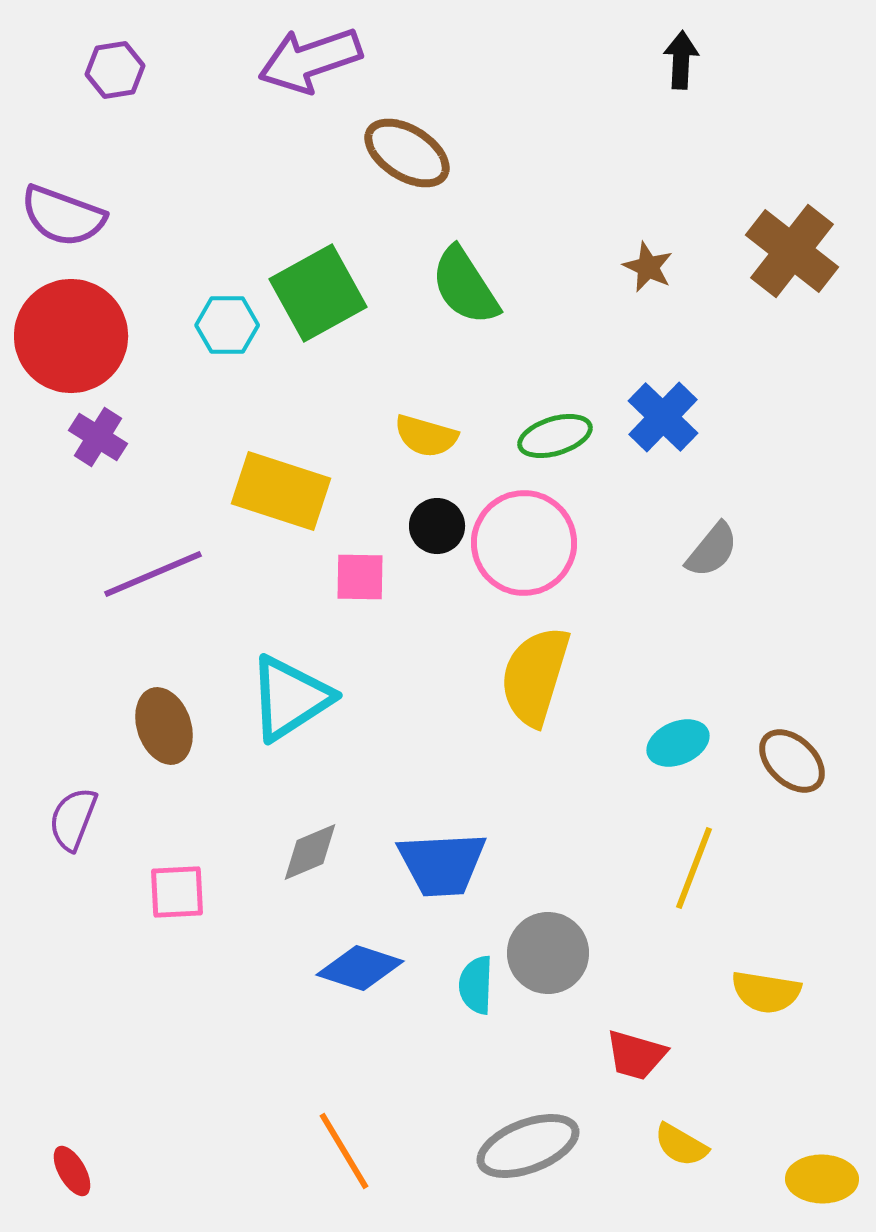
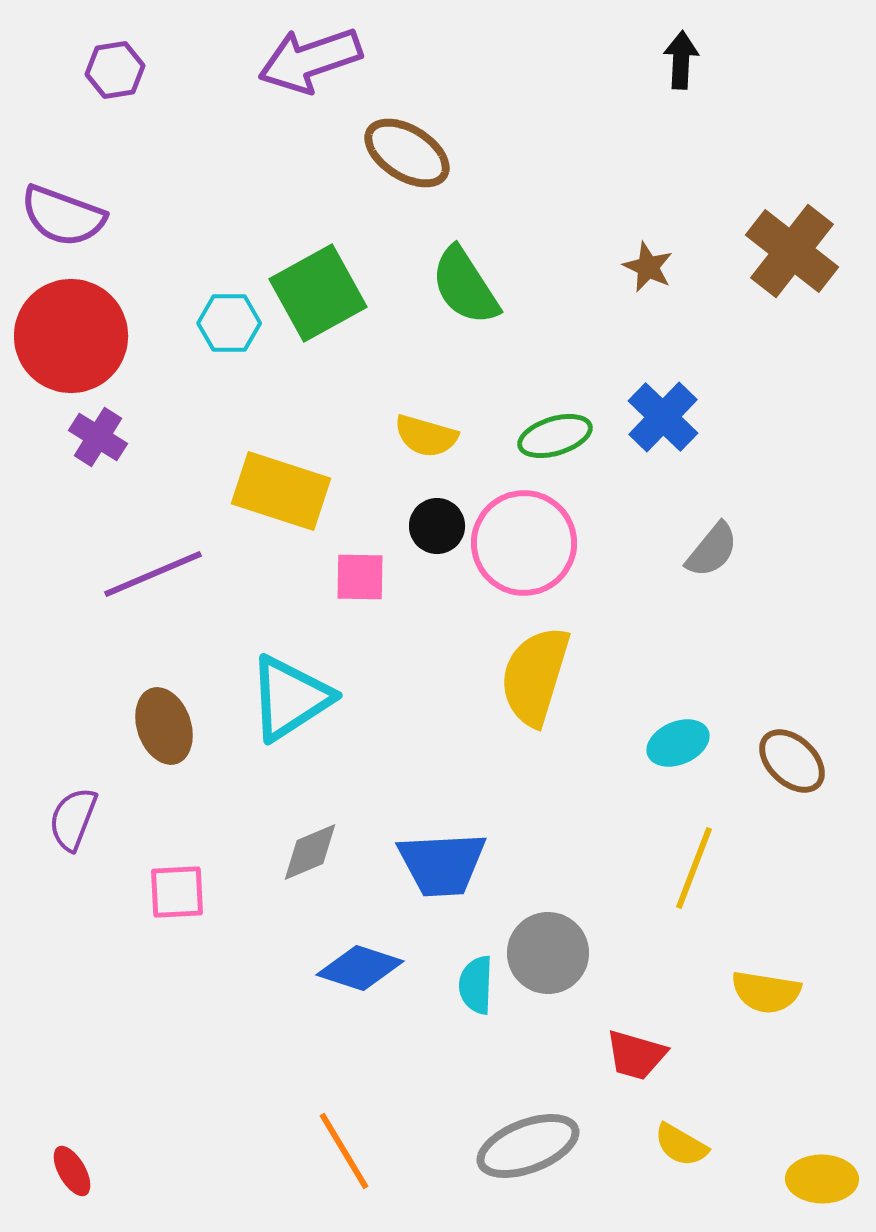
cyan hexagon at (227, 325): moved 2 px right, 2 px up
